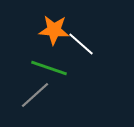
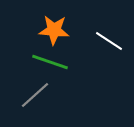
white line: moved 28 px right, 3 px up; rotated 8 degrees counterclockwise
green line: moved 1 px right, 6 px up
